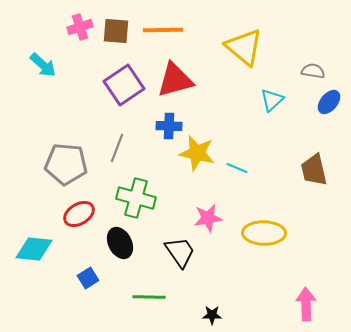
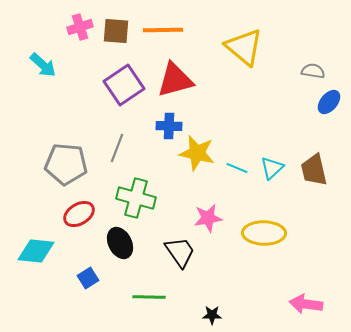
cyan triangle: moved 68 px down
cyan diamond: moved 2 px right, 2 px down
pink arrow: rotated 80 degrees counterclockwise
